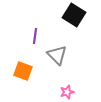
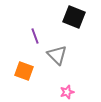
black square: moved 2 px down; rotated 10 degrees counterclockwise
purple line: rotated 28 degrees counterclockwise
orange square: moved 1 px right
